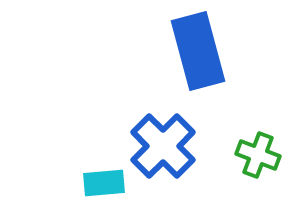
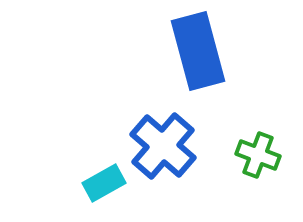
blue cross: rotated 4 degrees counterclockwise
cyan rectangle: rotated 24 degrees counterclockwise
